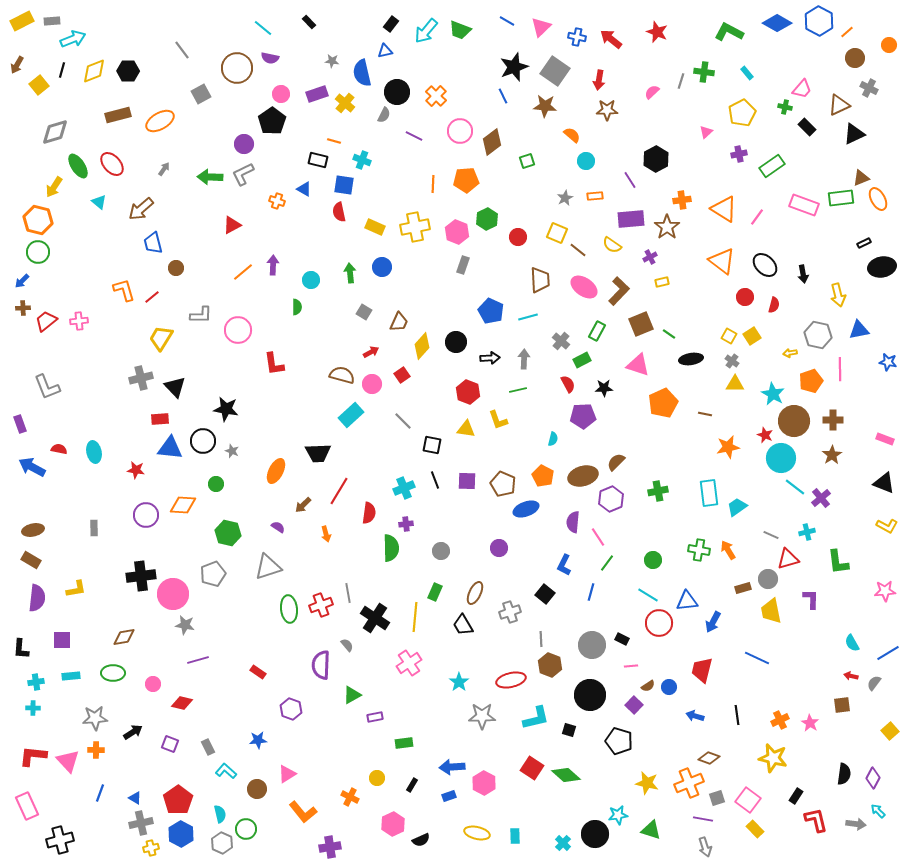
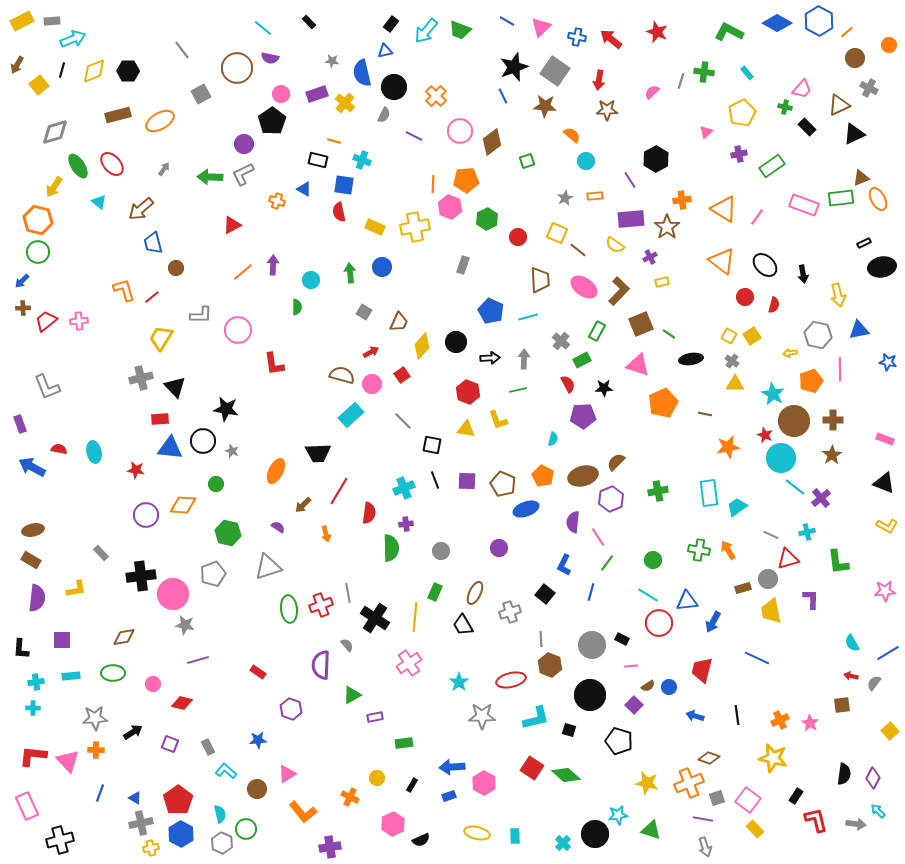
black circle at (397, 92): moved 3 px left, 5 px up
pink hexagon at (457, 232): moved 7 px left, 25 px up
yellow semicircle at (612, 245): moved 3 px right
gray rectangle at (94, 528): moved 7 px right, 25 px down; rotated 42 degrees counterclockwise
